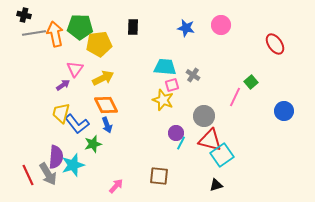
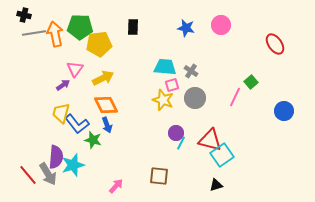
gray cross: moved 2 px left, 4 px up
gray circle: moved 9 px left, 18 px up
green star: moved 4 px up; rotated 30 degrees clockwise
red line: rotated 15 degrees counterclockwise
